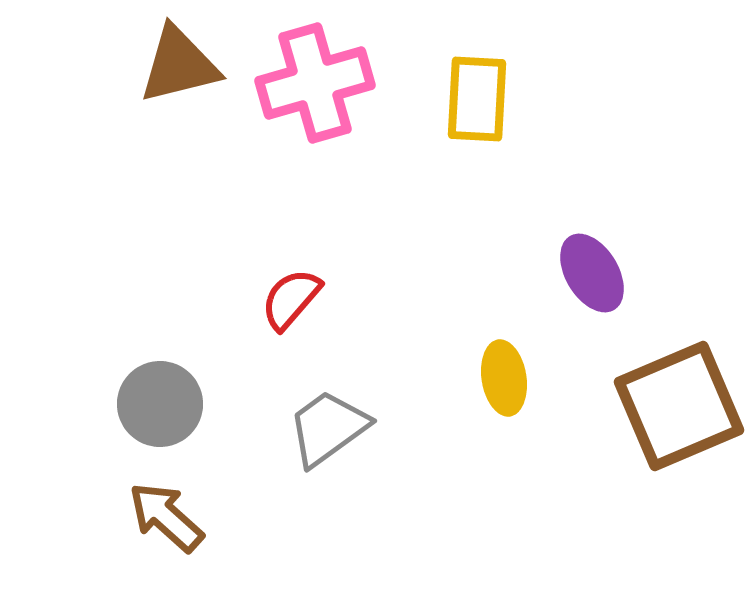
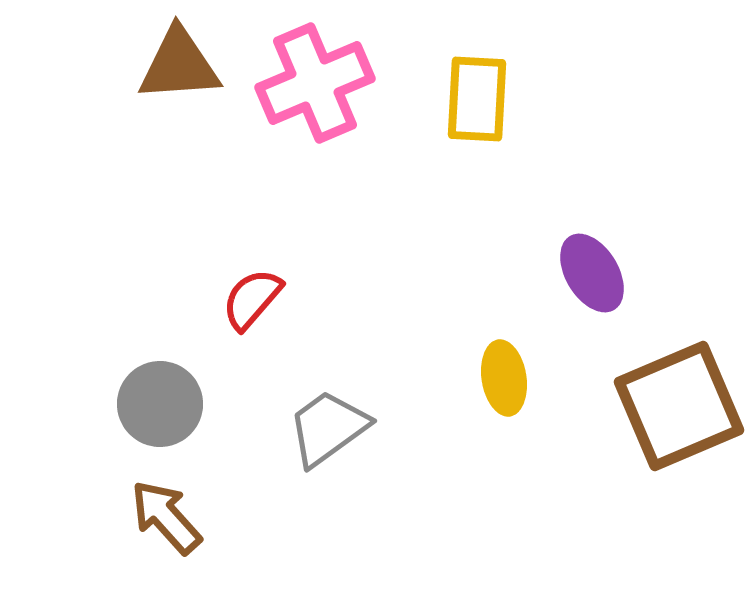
brown triangle: rotated 10 degrees clockwise
pink cross: rotated 7 degrees counterclockwise
red semicircle: moved 39 px left
brown arrow: rotated 6 degrees clockwise
